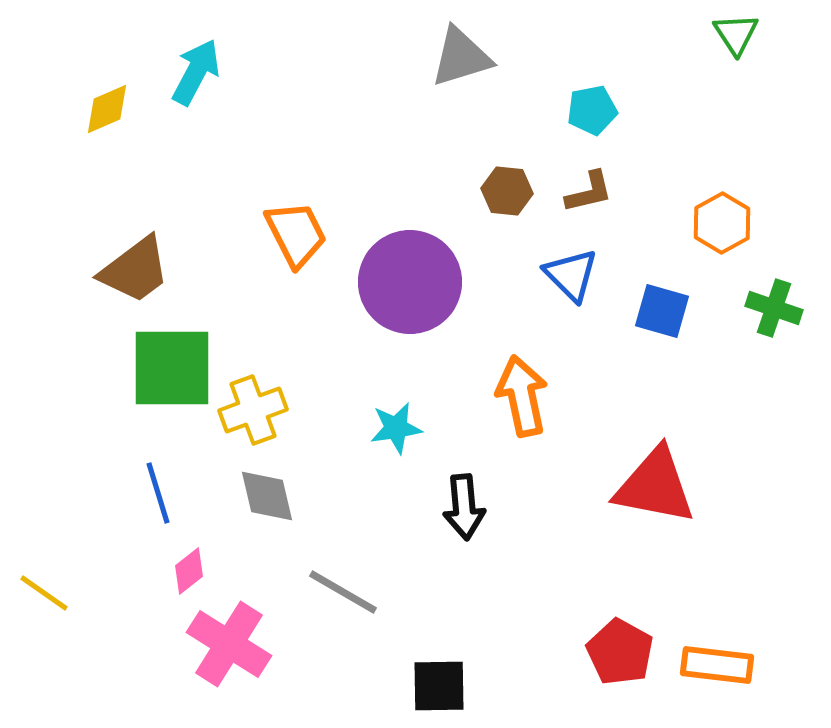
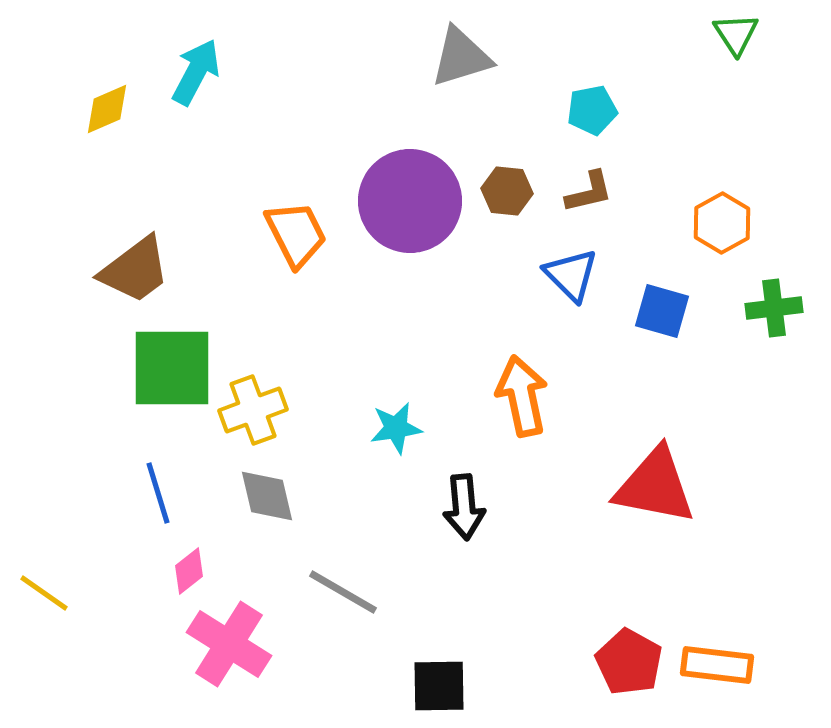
purple circle: moved 81 px up
green cross: rotated 26 degrees counterclockwise
red pentagon: moved 9 px right, 10 px down
